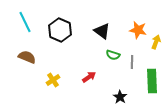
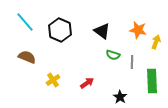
cyan line: rotated 15 degrees counterclockwise
red arrow: moved 2 px left, 6 px down
